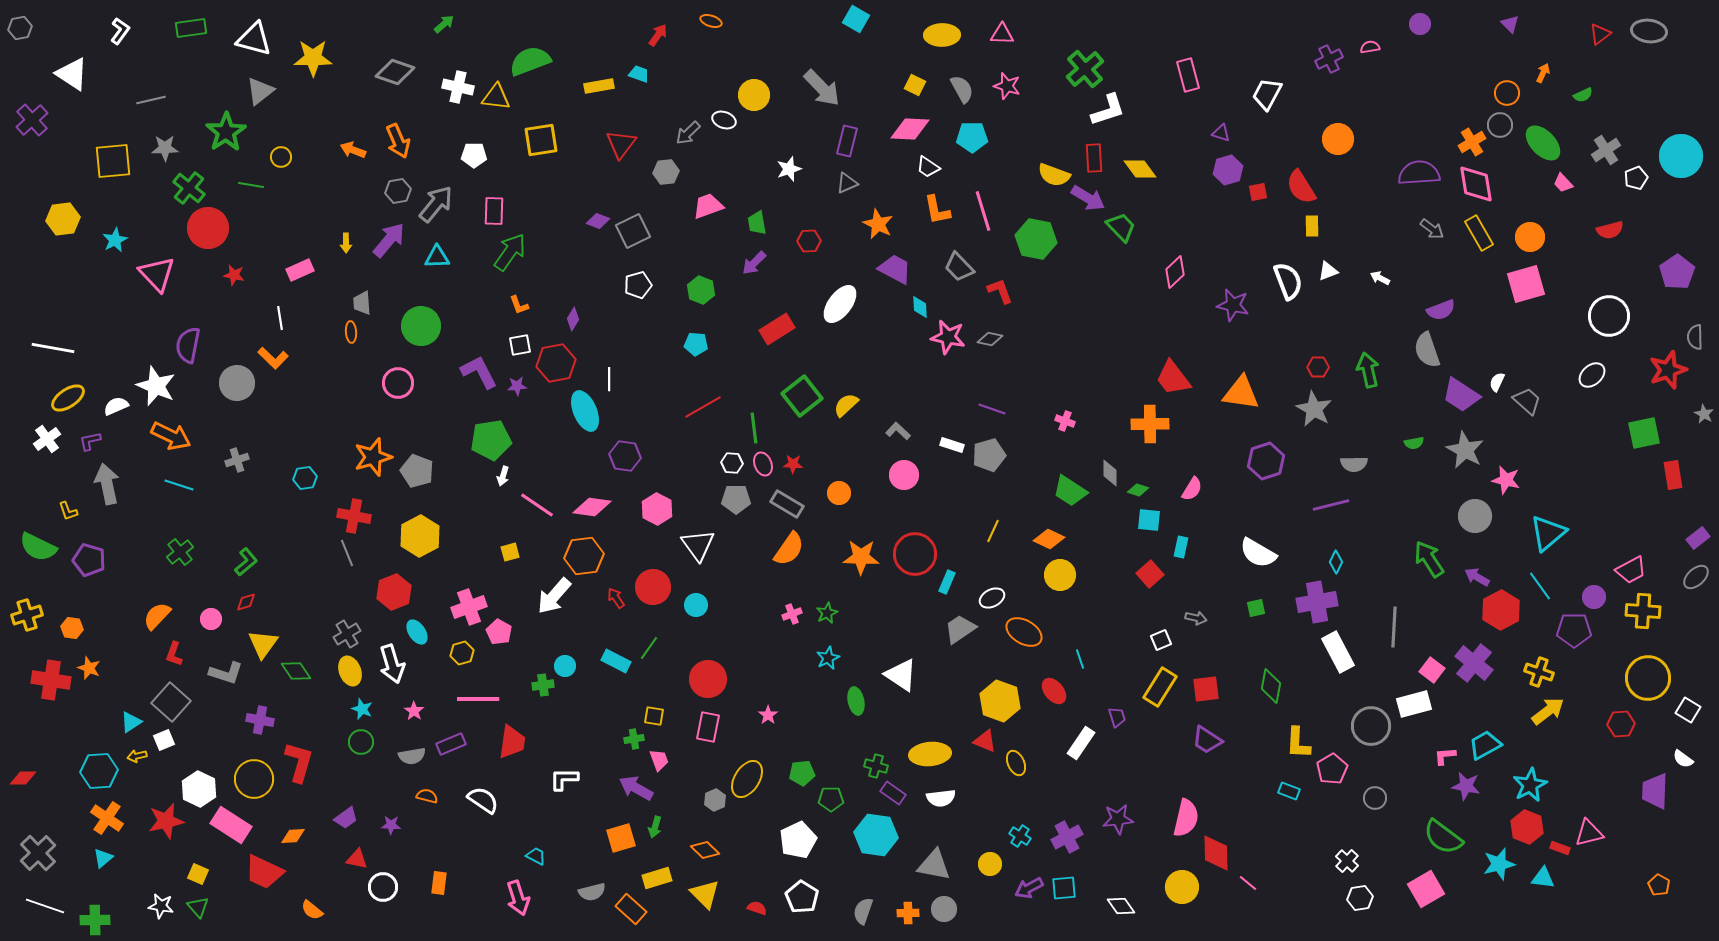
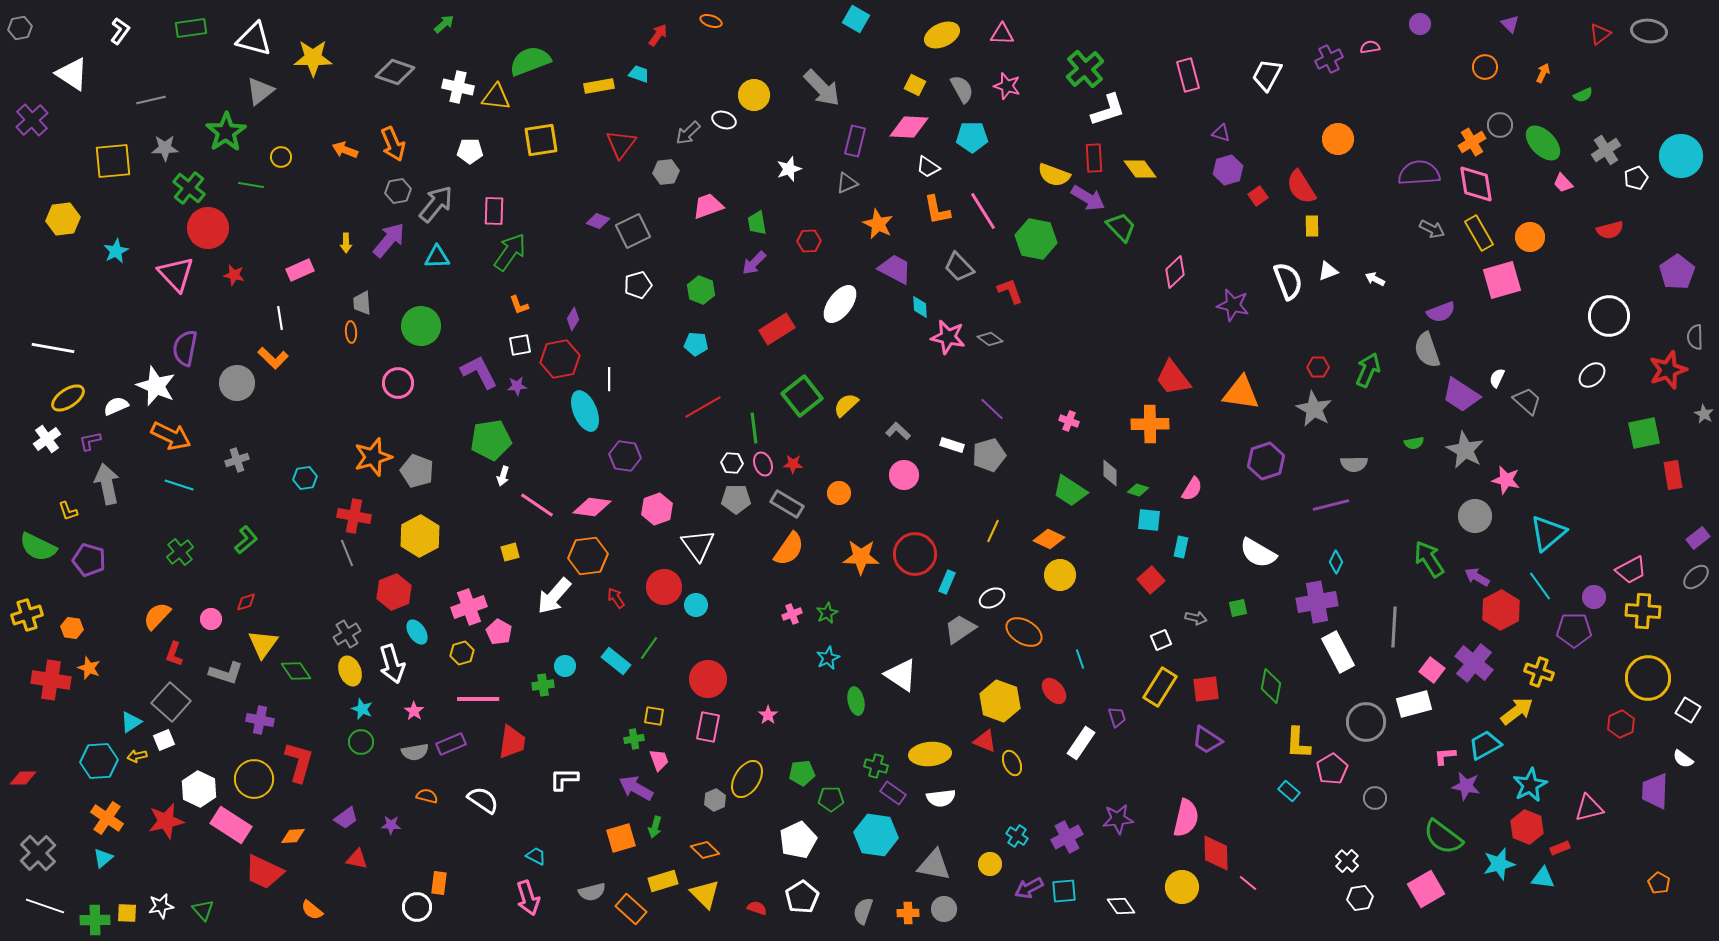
yellow ellipse at (942, 35): rotated 24 degrees counterclockwise
orange circle at (1507, 93): moved 22 px left, 26 px up
white trapezoid at (1267, 94): moved 19 px up
pink diamond at (910, 129): moved 1 px left, 2 px up
orange arrow at (398, 141): moved 5 px left, 3 px down
purple rectangle at (847, 141): moved 8 px right
orange arrow at (353, 150): moved 8 px left
white pentagon at (474, 155): moved 4 px left, 4 px up
red square at (1258, 192): moved 4 px down; rotated 24 degrees counterclockwise
pink line at (983, 211): rotated 15 degrees counterclockwise
gray arrow at (1432, 229): rotated 10 degrees counterclockwise
cyan star at (115, 240): moved 1 px right, 11 px down
pink triangle at (157, 274): moved 19 px right
white arrow at (1380, 278): moved 5 px left, 1 px down
pink square at (1526, 284): moved 24 px left, 4 px up
red L-shape at (1000, 291): moved 10 px right
purple semicircle at (1441, 310): moved 2 px down
gray diamond at (990, 339): rotated 25 degrees clockwise
purple semicircle at (188, 345): moved 3 px left, 3 px down
red hexagon at (556, 363): moved 4 px right, 4 px up
green arrow at (1368, 370): rotated 36 degrees clockwise
white semicircle at (1497, 382): moved 4 px up
purple line at (992, 409): rotated 24 degrees clockwise
pink cross at (1065, 421): moved 4 px right
pink hexagon at (657, 509): rotated 12 degrees clockwise
orange hexagon at (584, 556): moved 4 px right
green L-shape at (246, 562): moved 22 px up
red square at (1150, 574): moved 1 px right, 6 px down
red circle at (653, 587): moved 11 px right
green square at (1256, 608): moved 18 px left
cyan rectangle at (616, 661): rotated 12 degrees clockwise
yellow arrow at (1548, 711): moved 31 px left
red hexagon at (1621, 724): rotated 20 degrees counterclockwise
gray circle at (1371, 726): moved 5 px left, 4 px up
gray semicircle at (412, 756): moved 3 px right, 4 px up
yellow ellipse at (1016, 763): moved 4 px left
cyan hexagon at (99, 771): moved 10 px up
cyan rectangle at (1289, 791): rotated 20 degrees clockwise
pink triangle at (1589, 833): moved 25 px up
cyan cross at (1020, 836): moved 3 px left
red rectangle at (1560, 848): rotated 42 degrees counterclockwise
yellow square at (198, 874): moved 71 px left, 39 px down; rotated 20 degrees counterclockwise
yellow rectangle at (657, 878): moved 6 px right, 3 px down
orange pentagon at (1659, 885): moved 2 px up
white circle at (383, 887): moved 34 px right, 20 px down
cyan square at (1064, 888): moved 3 px down
white pentagon at (802, 897): rotated 8 degrees clockwise
pink arrow at (518, 898): moved 10 px right
white star at (161, 906): rotated 20 degrees counterclockwise
green triangle at (198, 907): moved 5 px right, 3 px down
